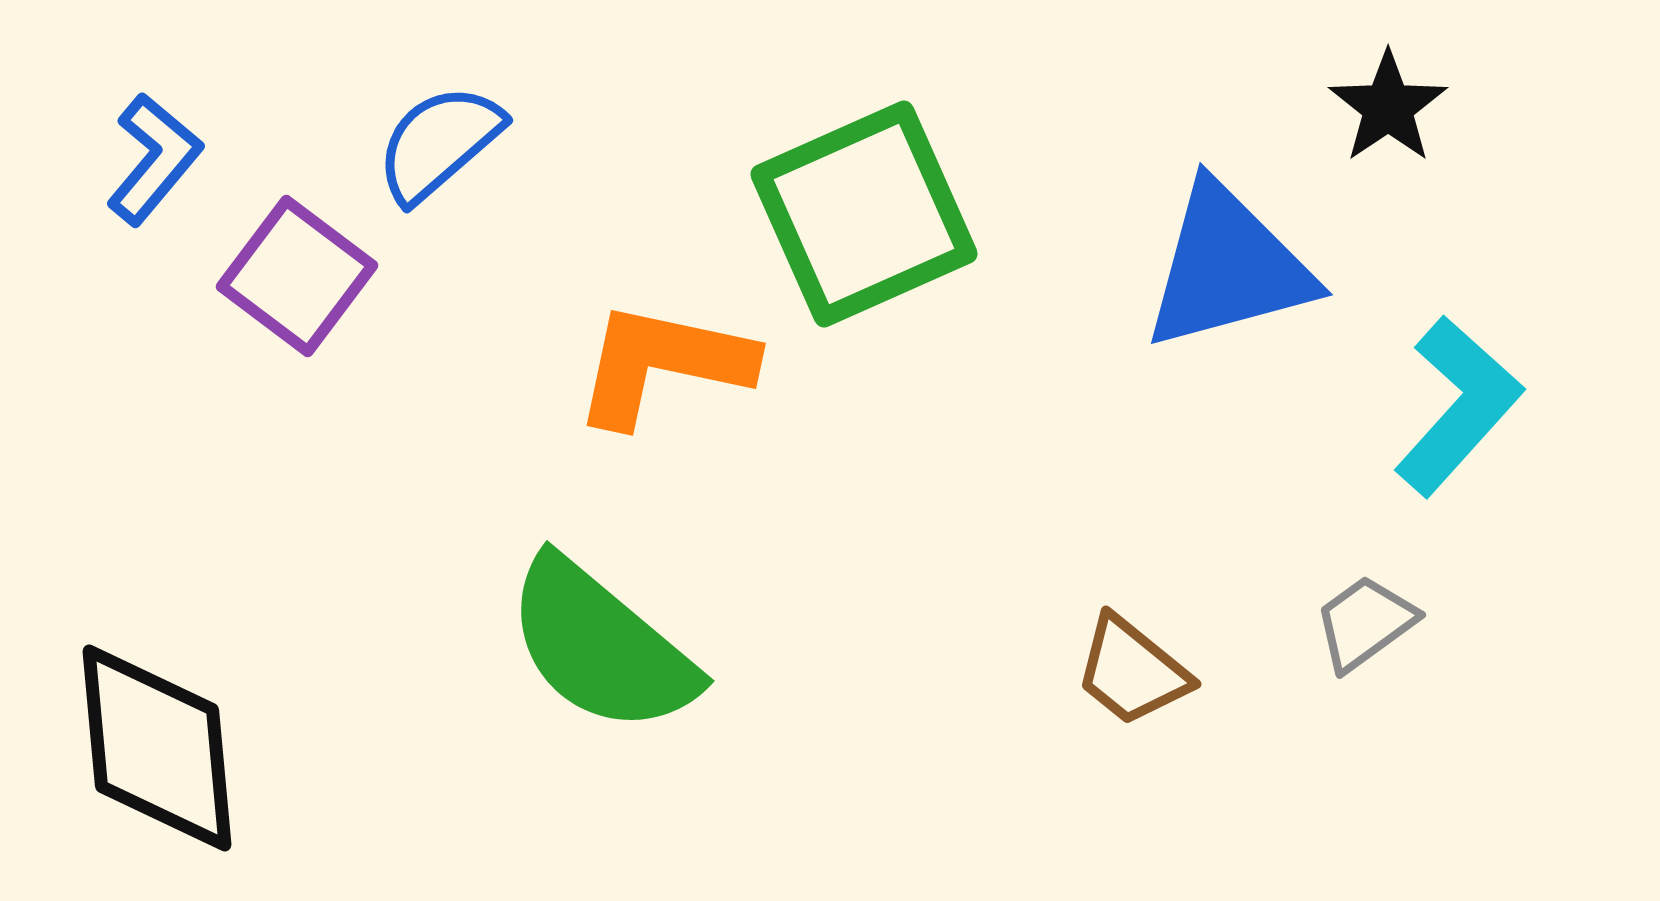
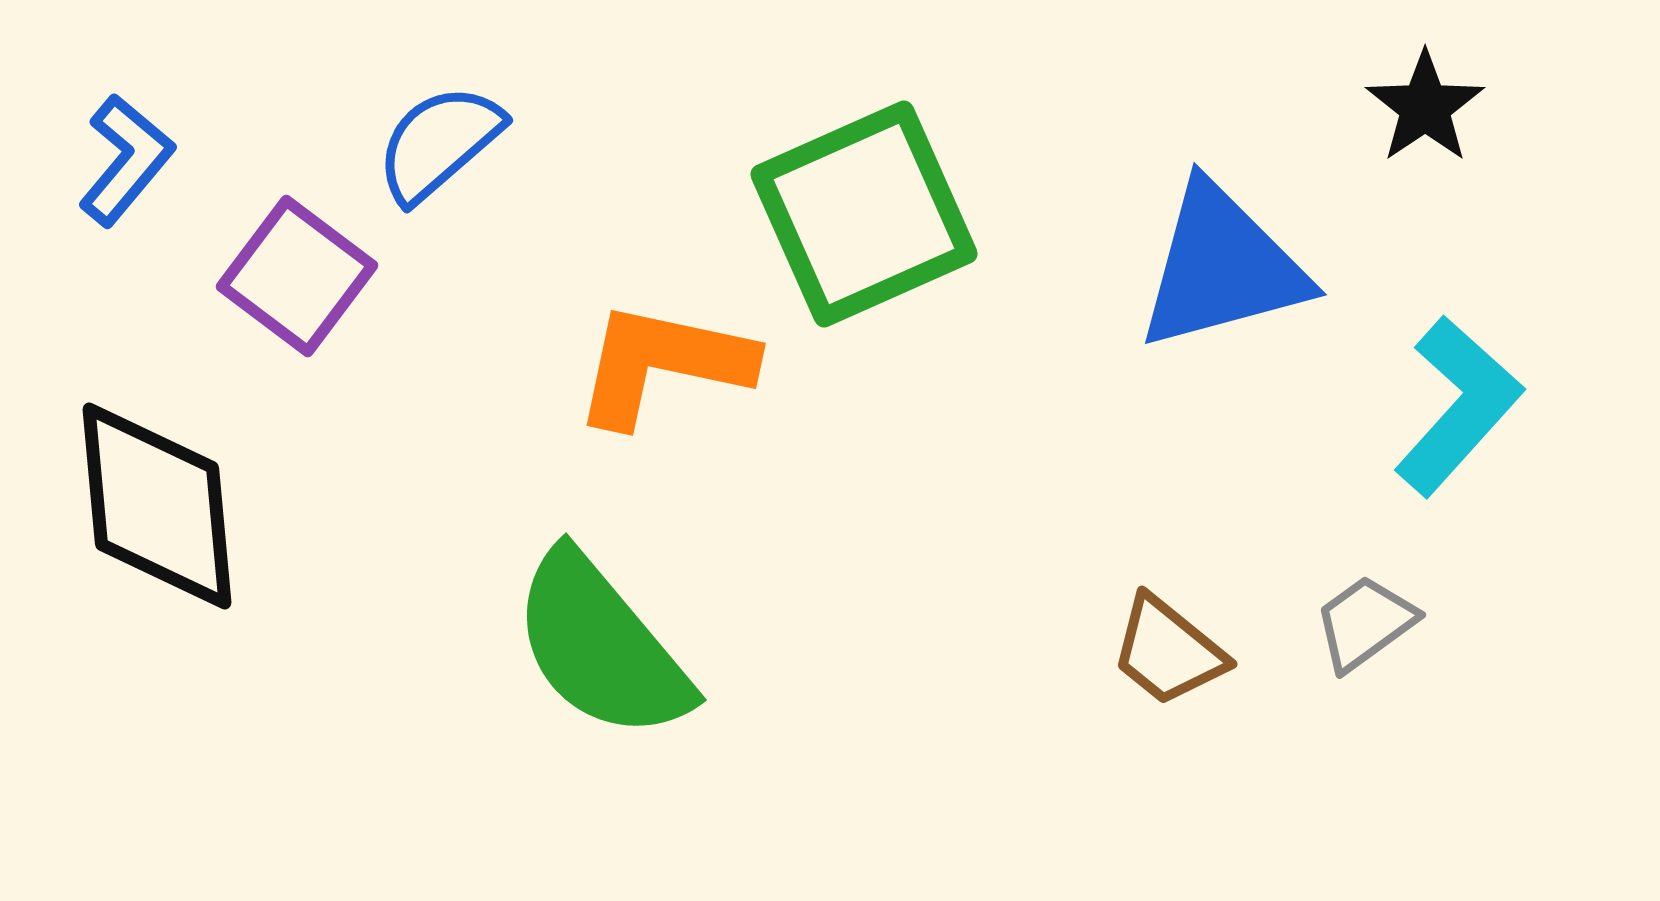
black star: moved 37 px right
blue L-shape: moved 28 px left, 1 px down
blue triangle: moved 6 px left
green semicircle: rotated 10 degrees clockwise
brown trapezoid: moved 36 px right, 20 px up
black diamond: moved 242 px up
